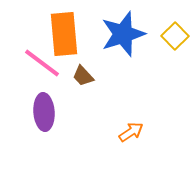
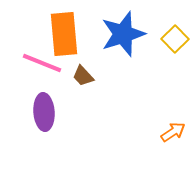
yellow square: moved 3 px down
pink line: rotated 15 degrees counterclockwise
orange arrow: moved 42 px right
